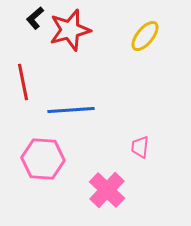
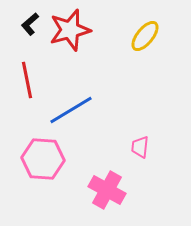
black L-shape: moved 5 px left, 6 px down
red line: moved 4 px right, 2 px up
blue line: rotated 27 degrees counterclockwise
pink cross: rotated 15 degrees counterclockwise
